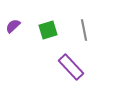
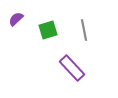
purple semicircle: moved 3 px right, 7 px up
purple rectangle: moved 1 px right, 1 px down
